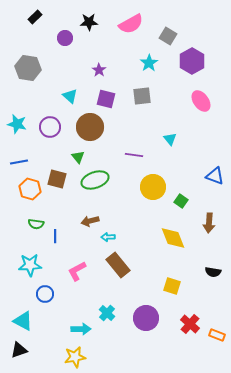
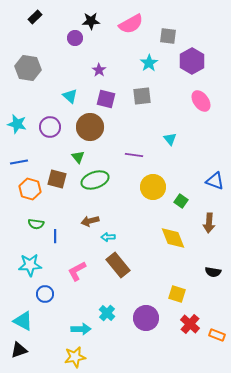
black star at (89, 22): moved 2 px right, 1 px up
gray square at (168, 36): rotated 24 degrees counterclockwise
purple circle at (65, 38): moved 10 px right
blue triangle at (215, 176): moved 5 px down
yellow square at (172, 286): moved 5 px right, 8 px down
